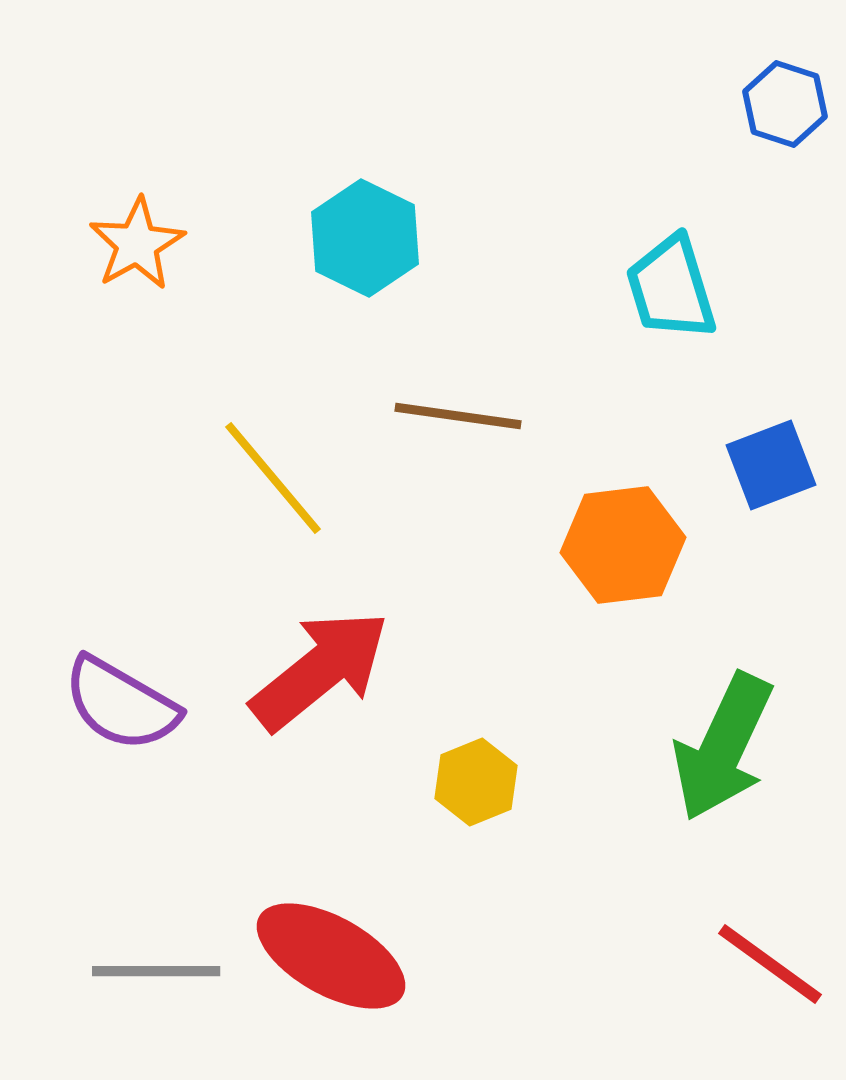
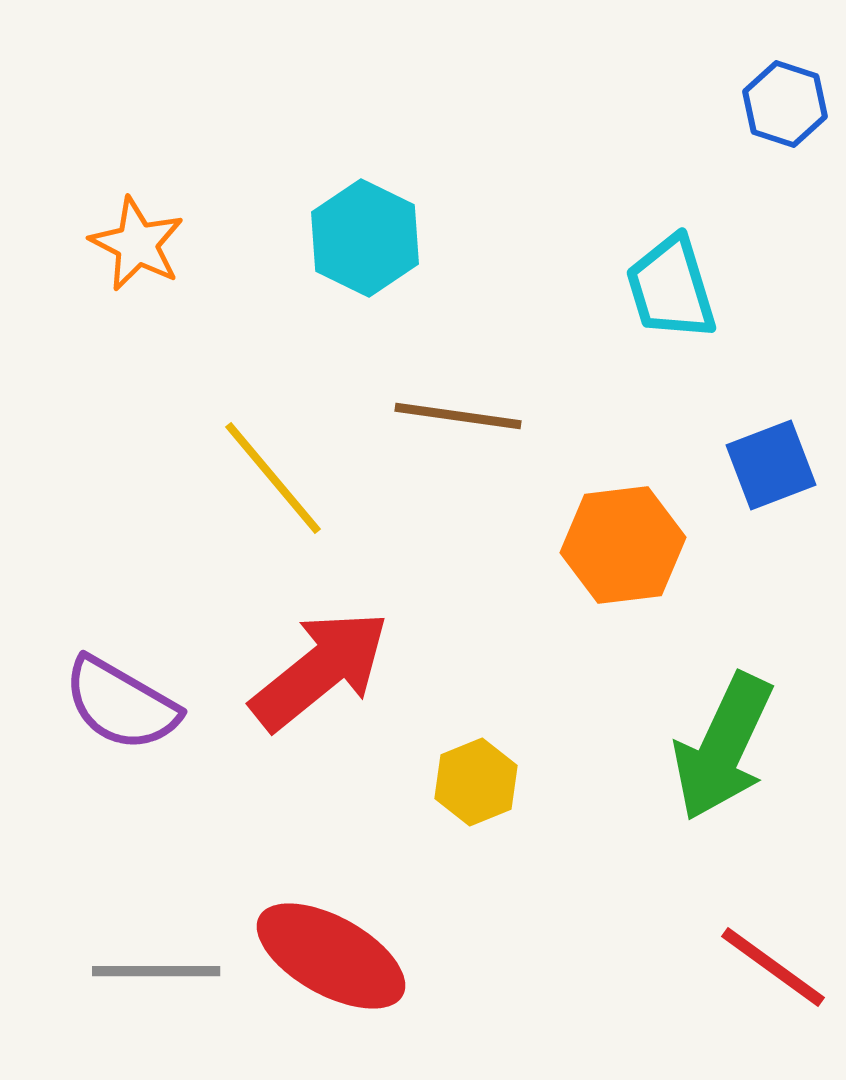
orange star: rotated 16 degrees counterclockwise
red line: moved 3 px right, 3 px down
